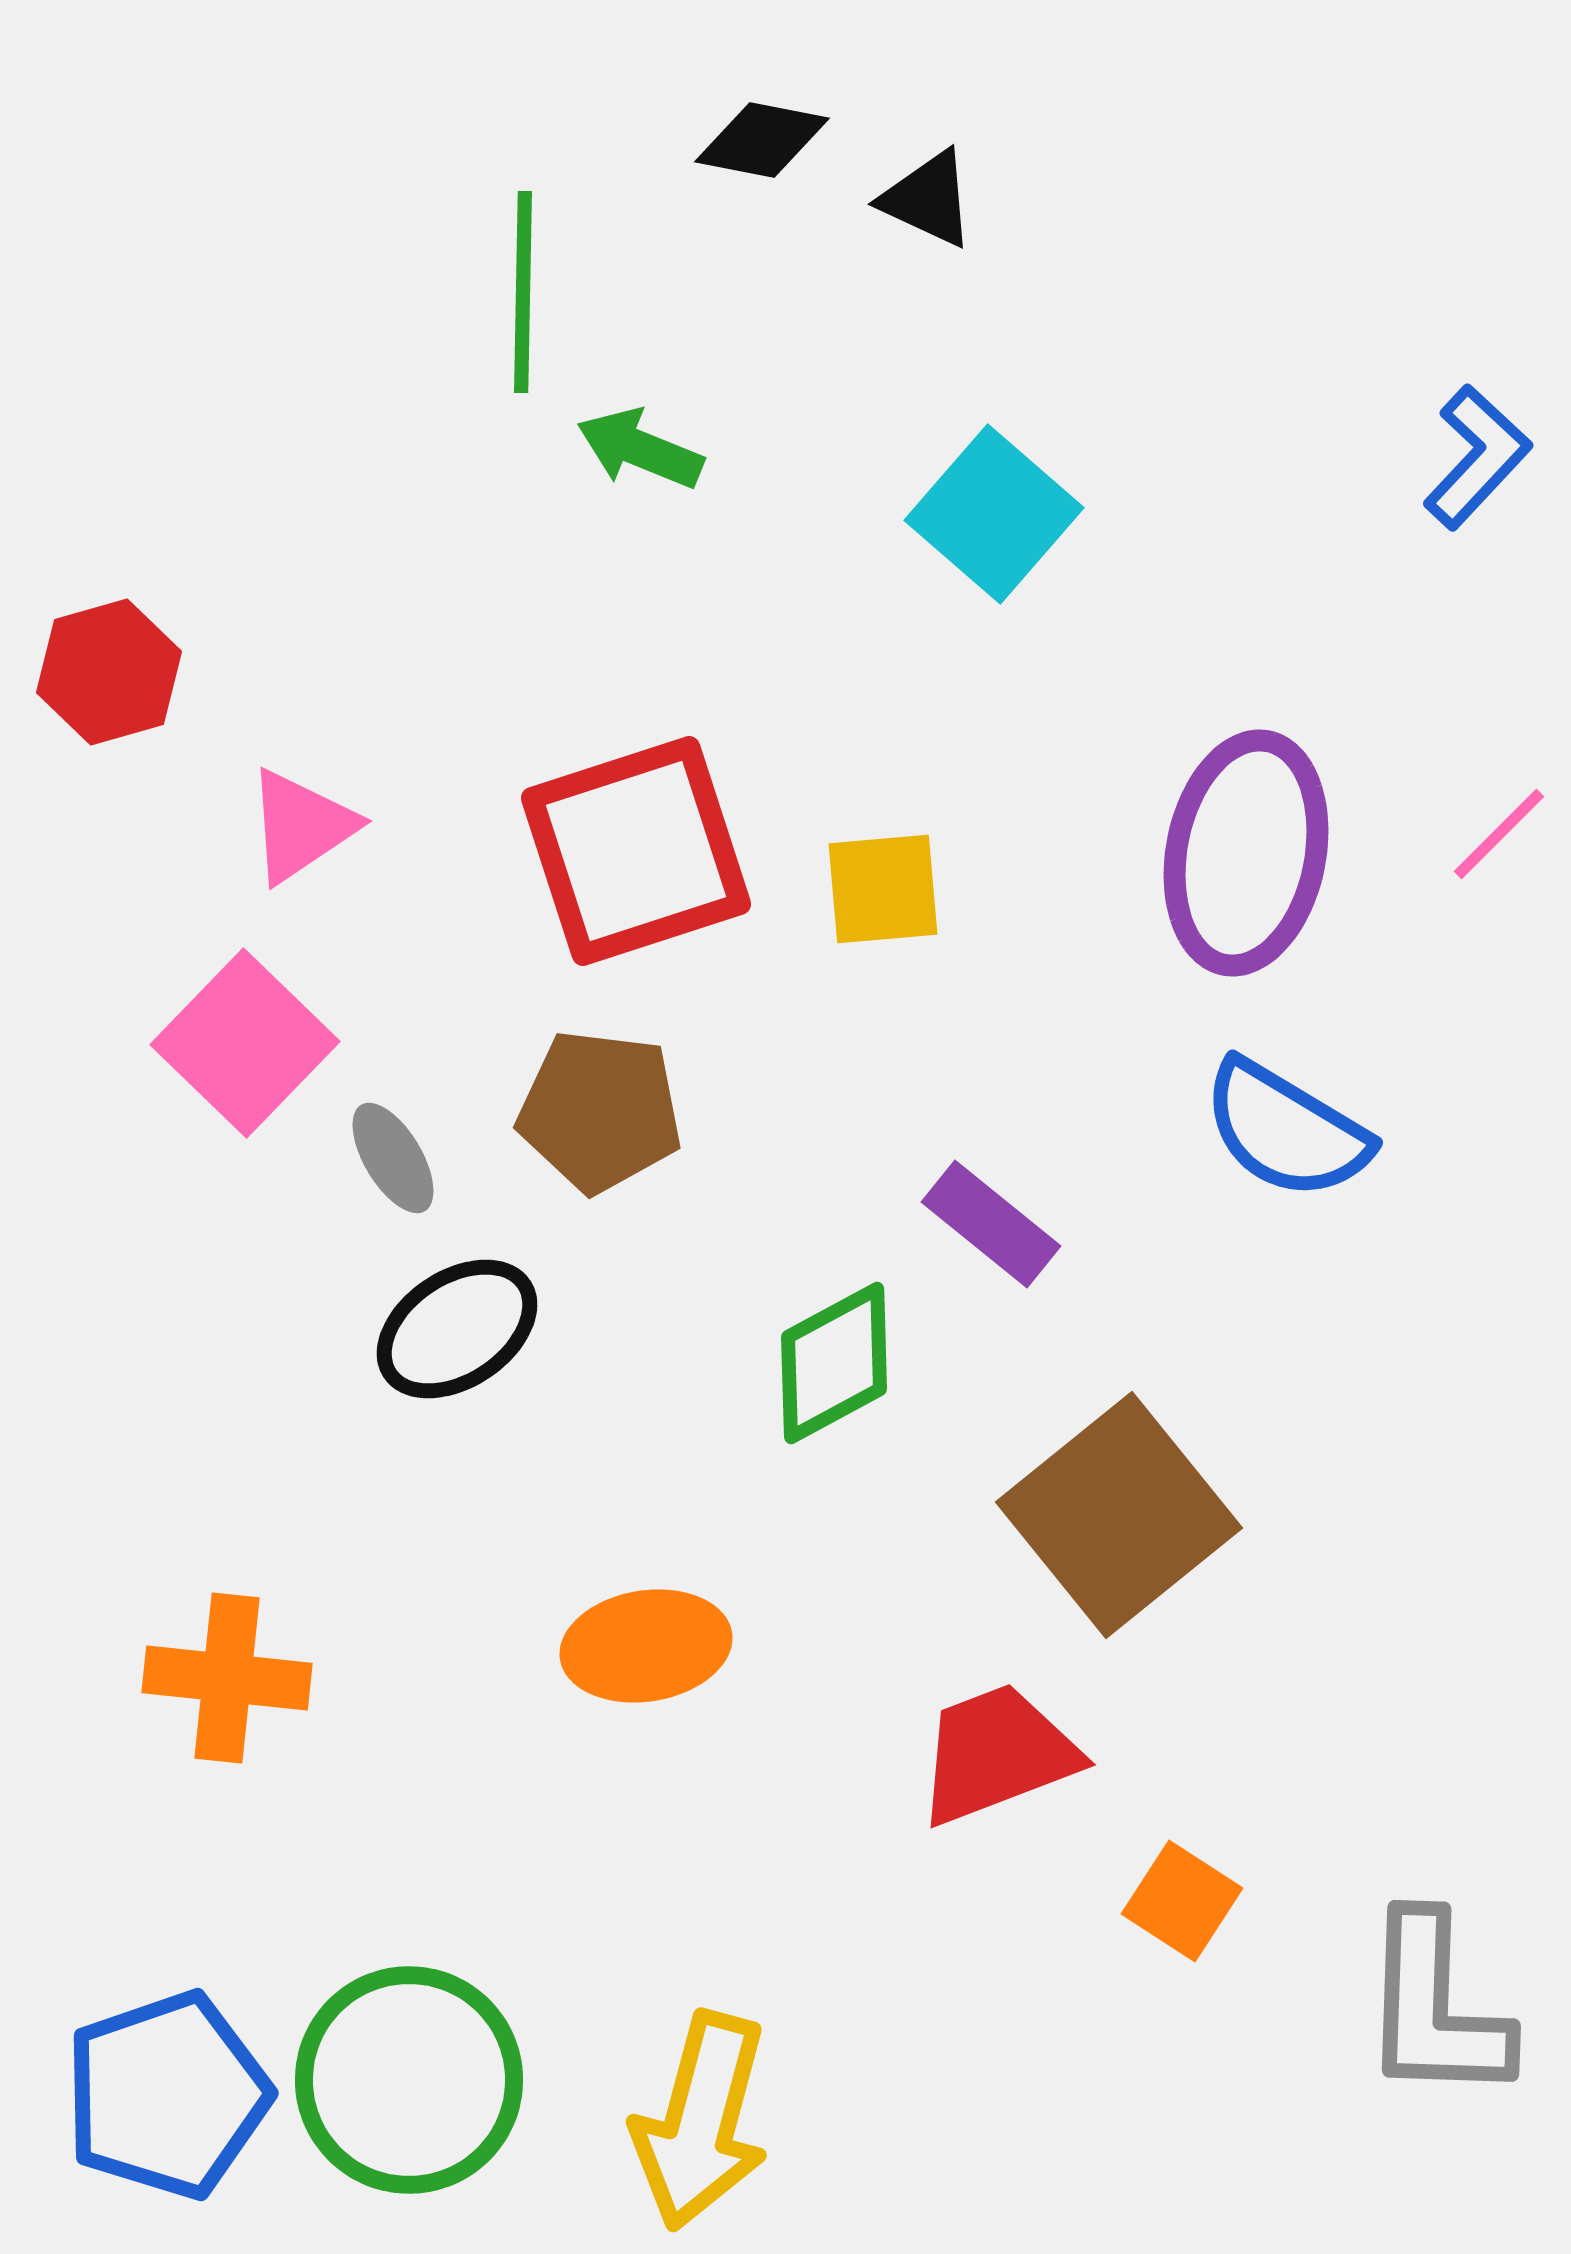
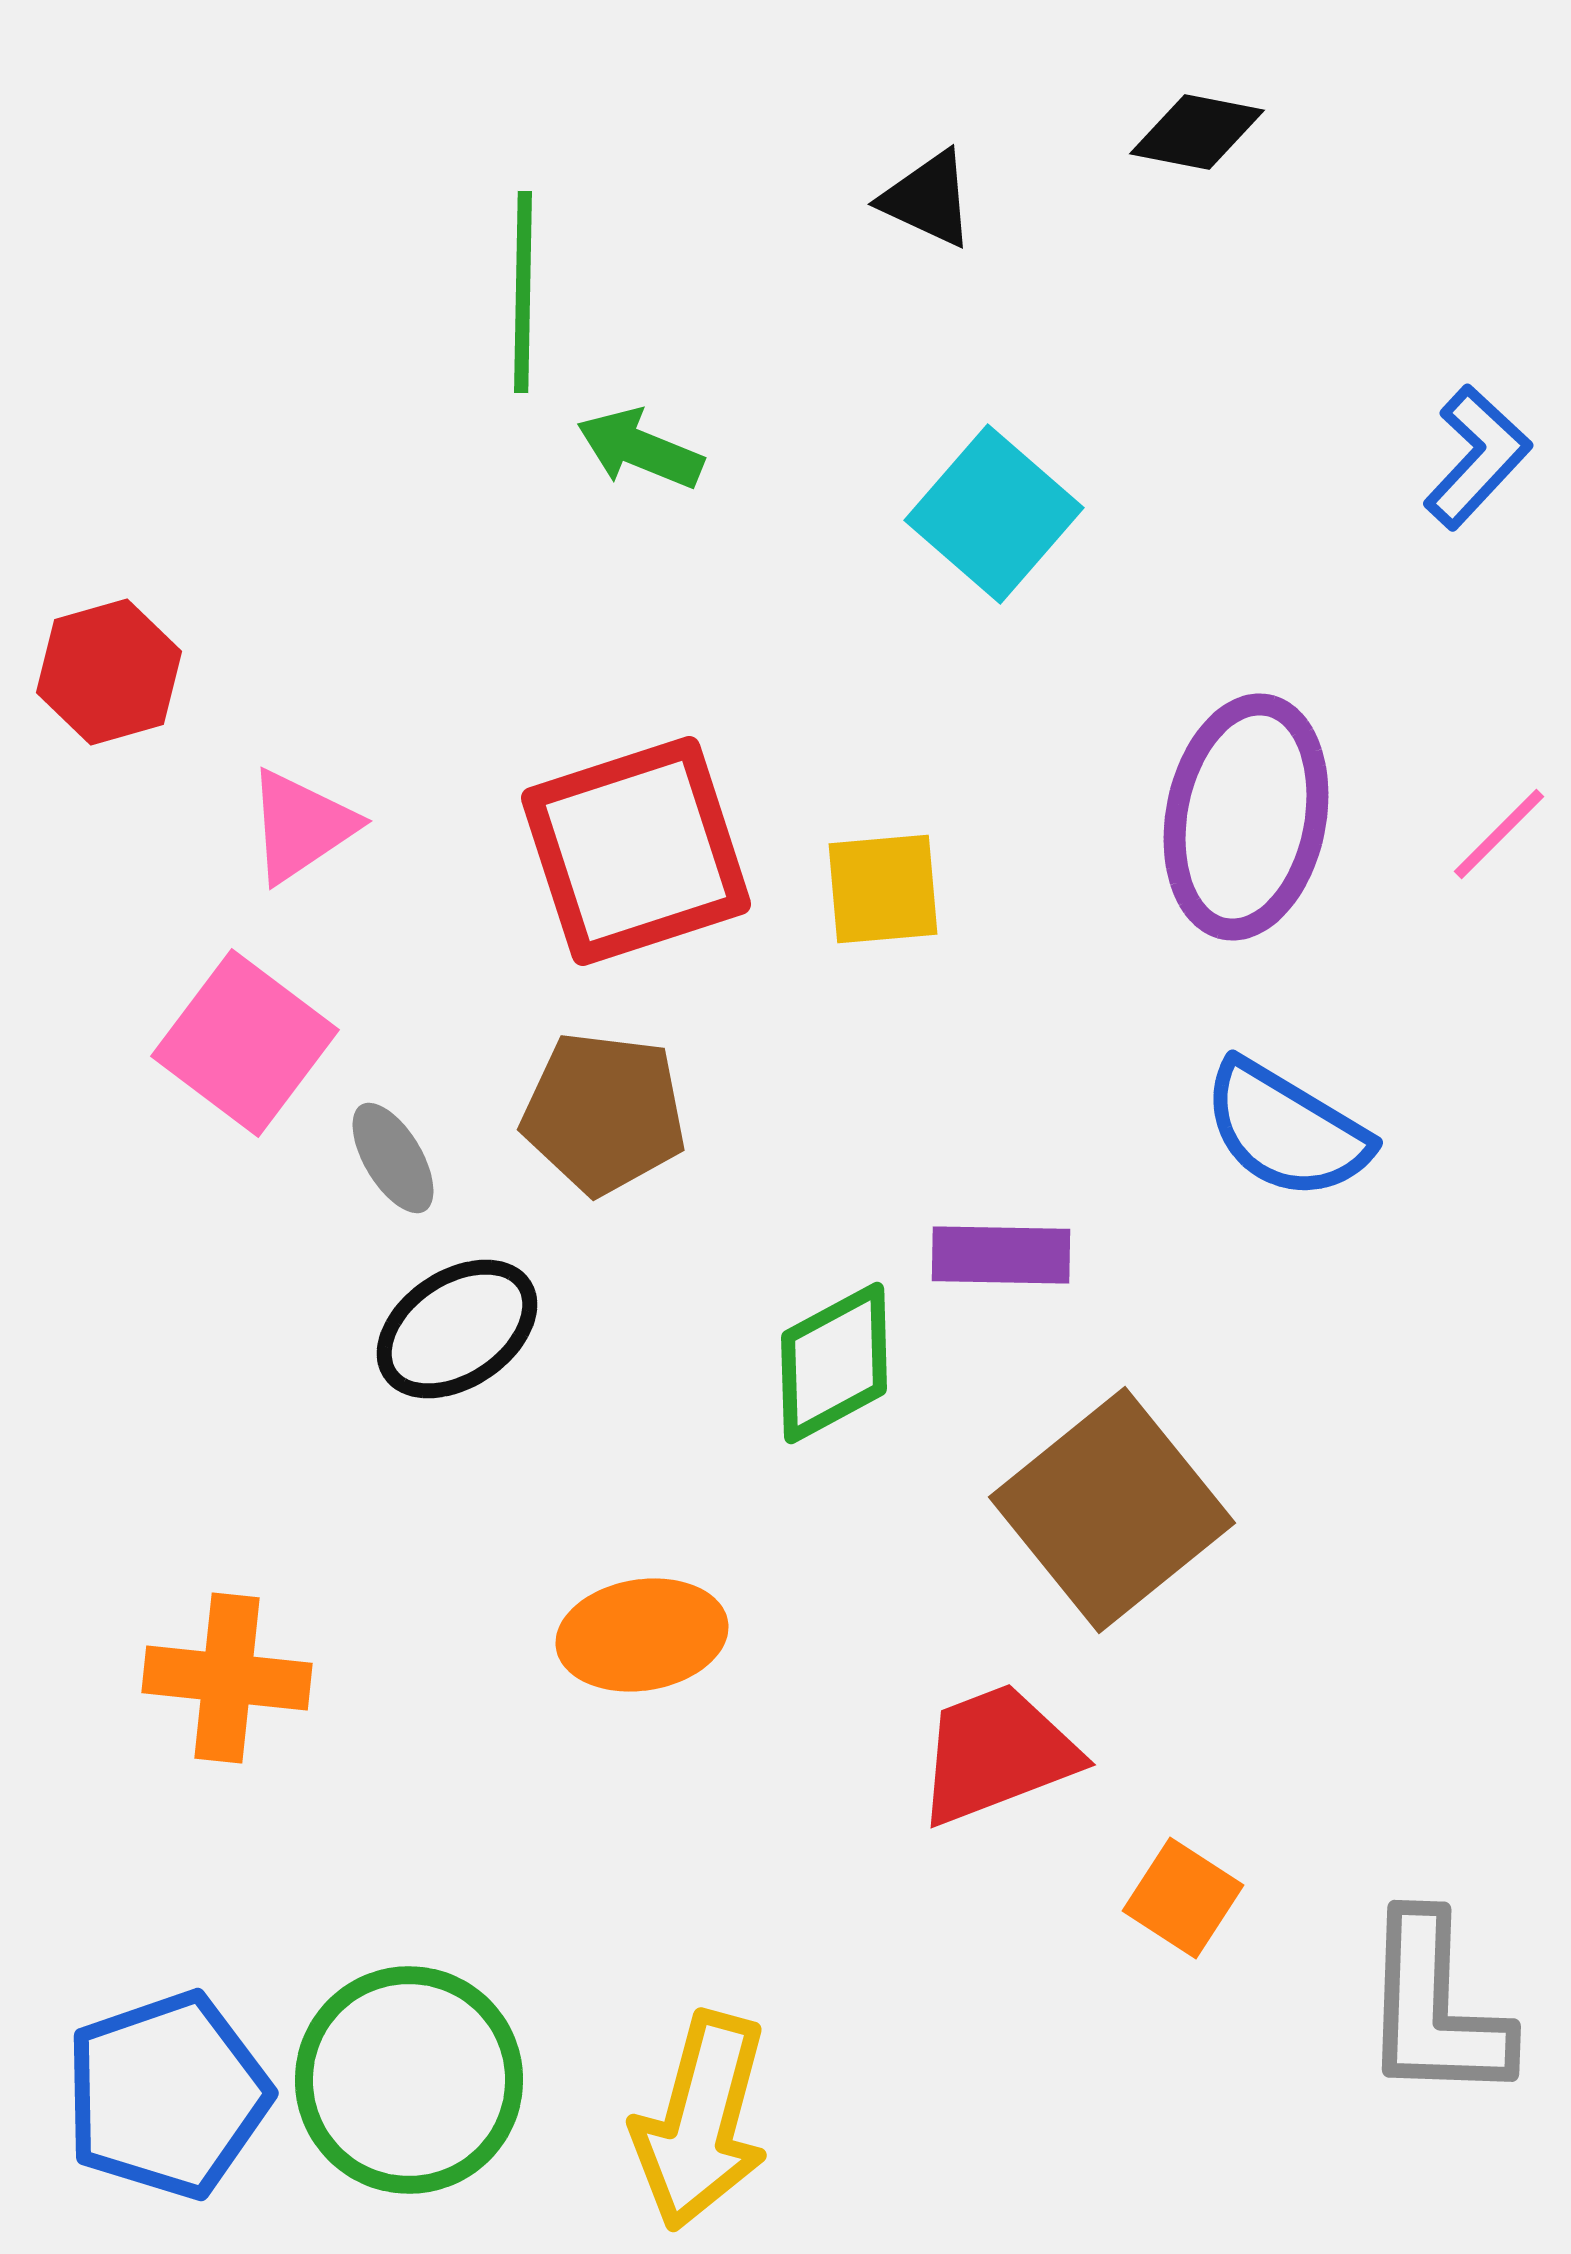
black diamond: moved 435 px right, 8 px up
purple ellipse: moved 36 px up
pink square: rotated 7 degrees counterclockwise
brown pentagon: moved 4 px right, 2 px down
purple rectangle: moved 10 px right, 31 px down; rotated 38 degrees counterclockwise
brown square: moved 7 px left, 5 px up
orange ellipse: moved 4 px left, 11 px up
orange square: moved 1 px right, 3 px up
